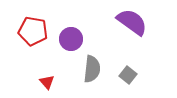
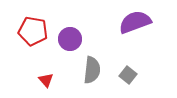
purple semicircle: moved 3 px right; rotated 56 degrees counterclockwise
purple circle: moved 1 px left
gray semicircle: moved 1 px down
red triangle: moved 1 px left, 2 px up
